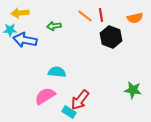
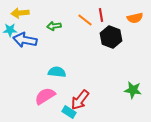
orange line: moved 4 px down
